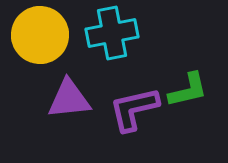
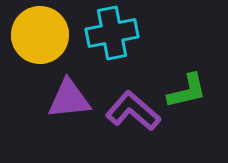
green L-shape: moved 1 px left, 1 px down
purple L-shape: moved 1 px left, 2 px down; rotated 54 degrees clockwise
